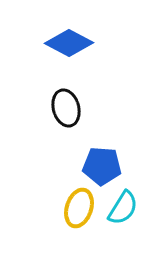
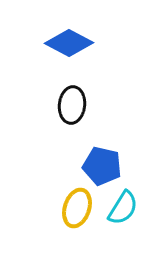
black ellipse: moved 6 px right, 3 px up; rotated 21 degrees clockwise
blue pentagon: rotated 9 degrees clockwise
yellow ellipse: moved 2 px left
